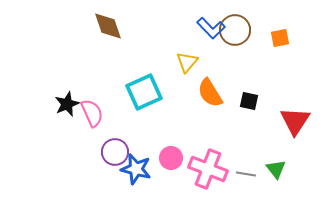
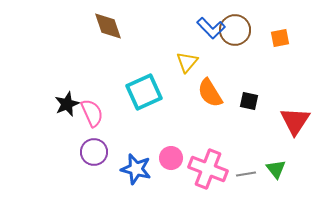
purple circle: moved 21 px left
gray line: rotated 18 degrees counterclockwise
